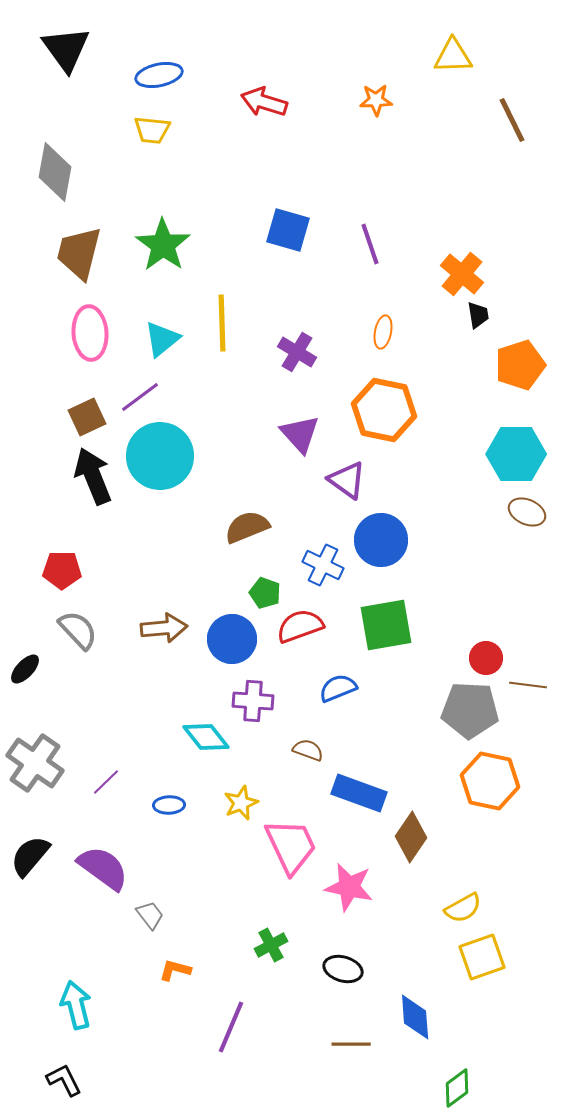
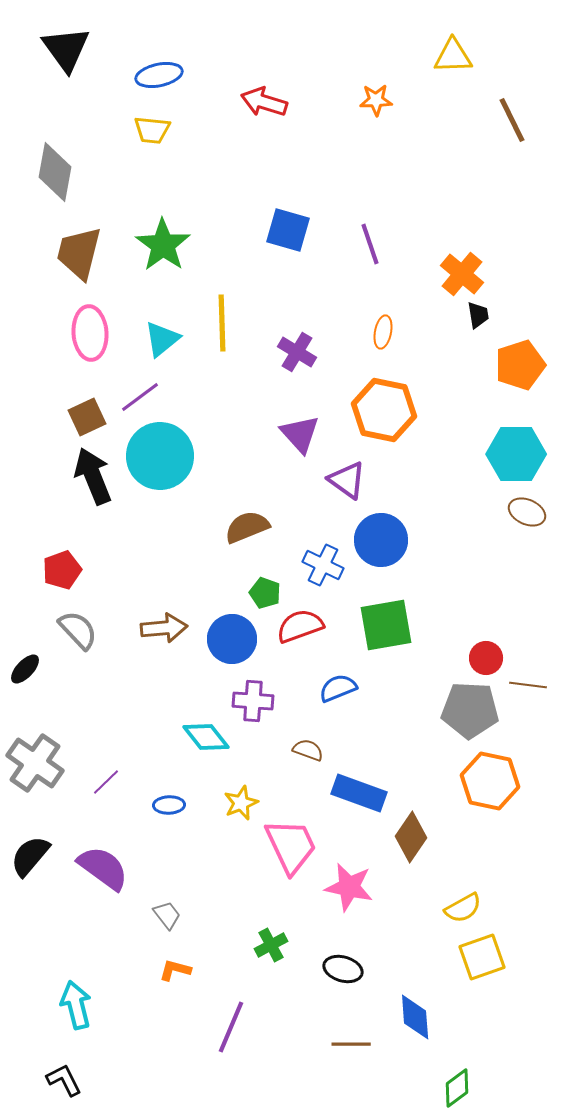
red pentagon at (62, 570): rotated 21 degrees counterclockwise
gray trapezoid at (150, 915): moved 17 px right
